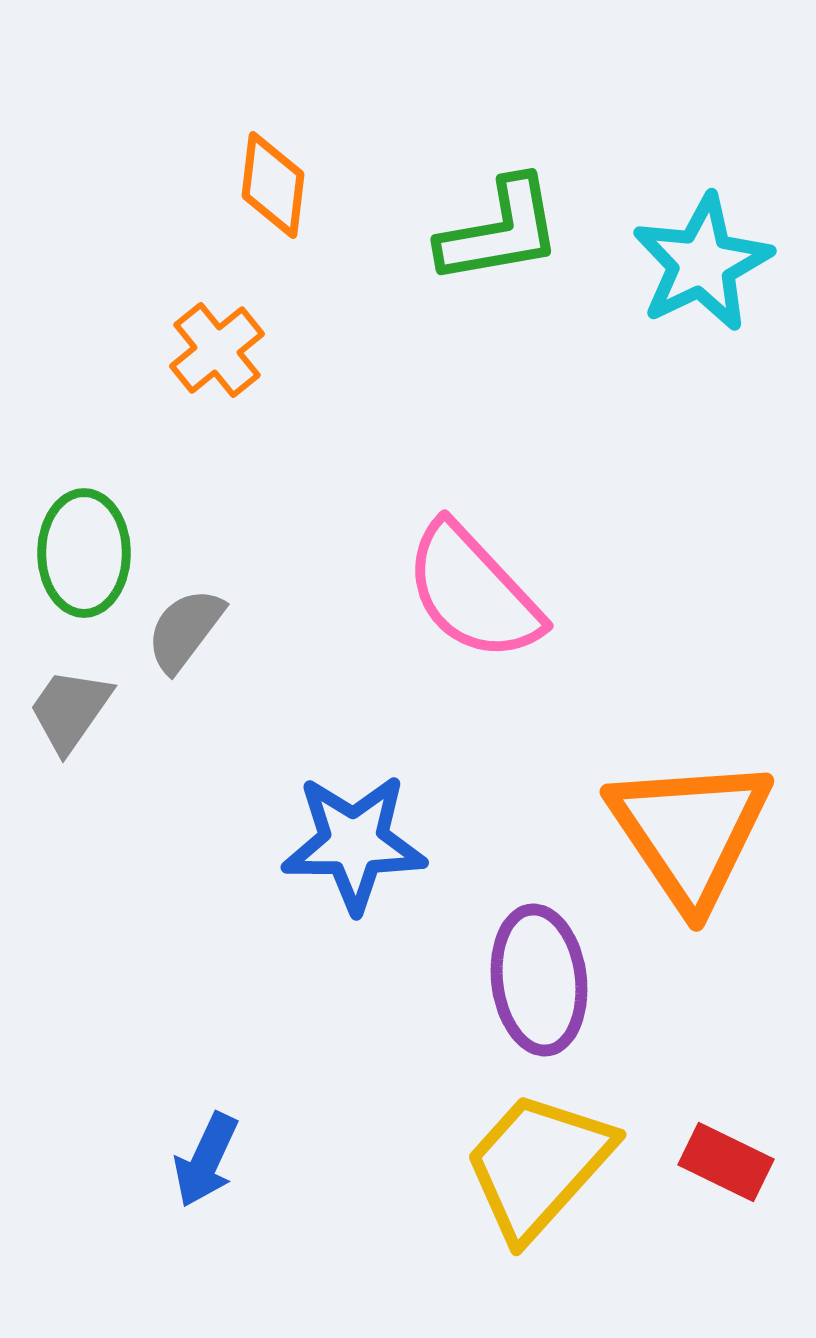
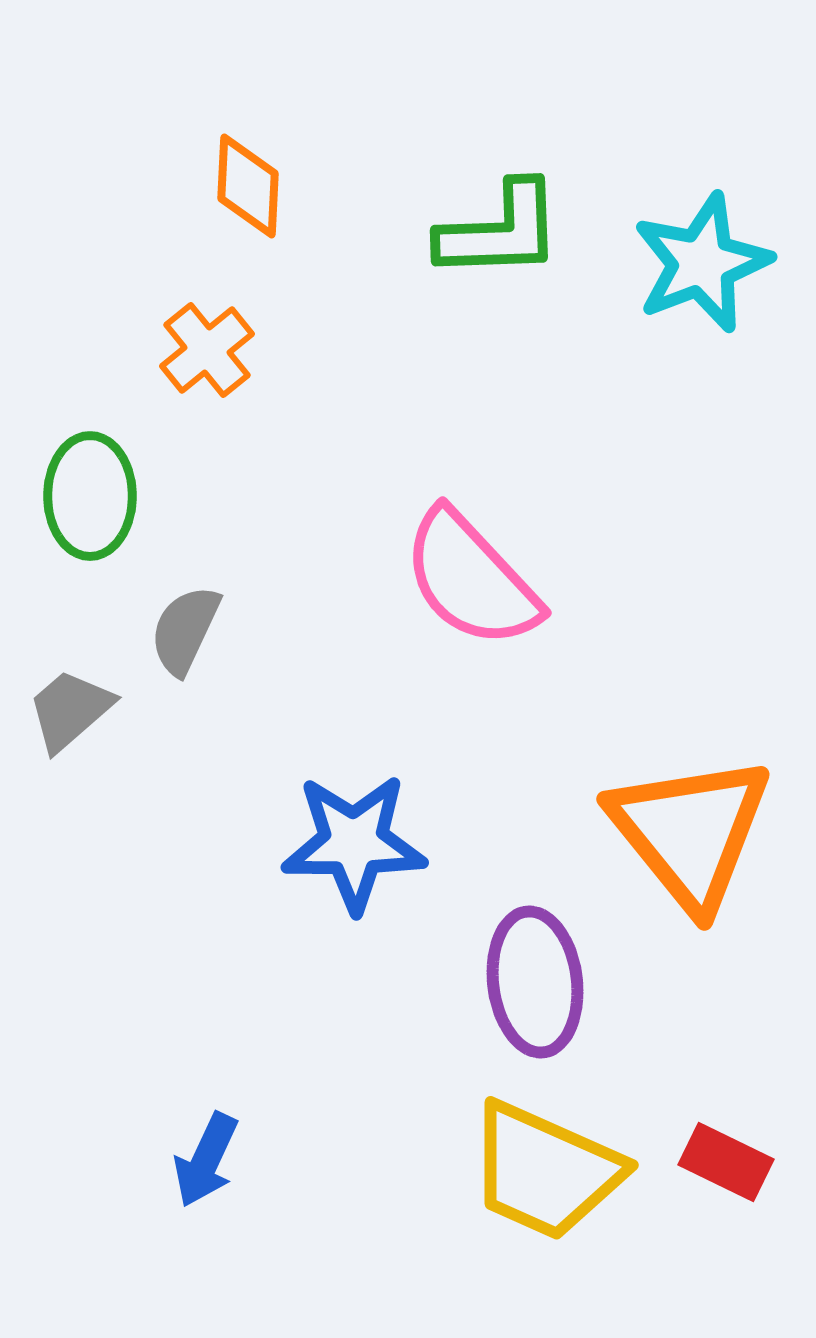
orange diamond: moved 25 px left, 1 px down; rotated 4 degrees counterclockwise
green L-shape: rotated 8 degrees clockwise
cyan star: rotated 5 degrees clockwise
orange cross: moved 10 px left
green ellipse: moved 6 px right, 57 px up
pink semicircle: moved 2 px left, 13 px up
gray semicircle: rotated 12 degrees counterclockwise
gray trapezoid: rotated 14 degrees clockwise
orange triangle: rotated 5 degrees counterclockwise
purple ellipse: moved 4 px left, 2 px down
yellow trapezoid: moved 7 px right, 6 px down; rotated 108 degrees counterclockwise
